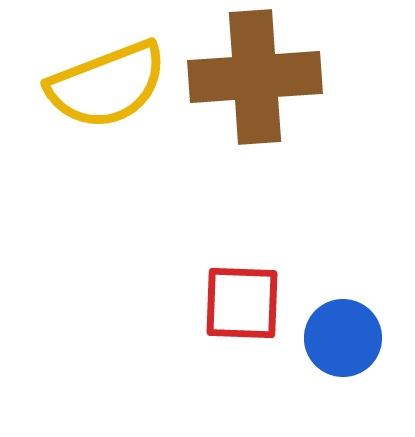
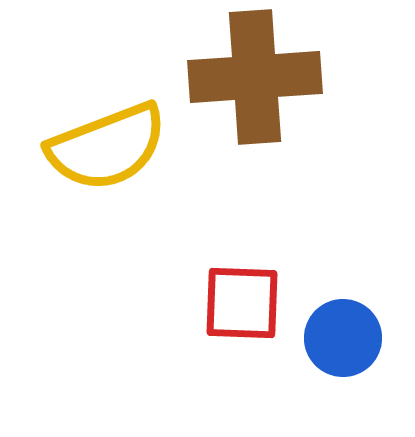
yellow semicircle: moved 62 px down
